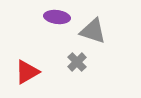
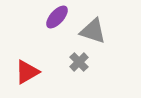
purple ellipse: rotated 55 degrees counterclockwise
gray cross: moved 2 px right
